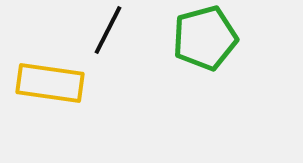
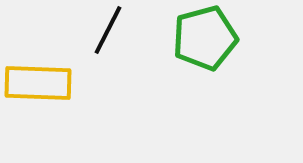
yellow rectangle: moved 12 px left; rotated 6 degrees counterclockwise
